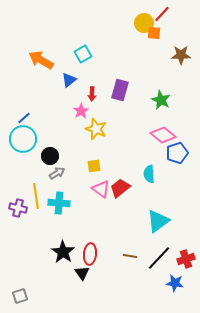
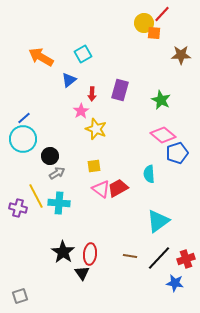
orange arrow: moved 3 px up
red trapezoid: moved 2 px left; rotated 10 degrees clockwise
yellow line: rotated 20 degrees counterclockwise
